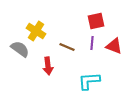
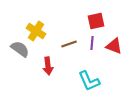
brown line: moved 2 px right, 3 px up; rotated 42 degrees counterclockwise
cyan L-shape: rotated 110 degrees counterclockwise
